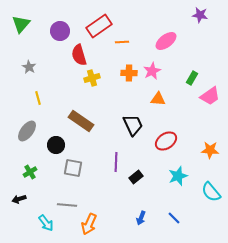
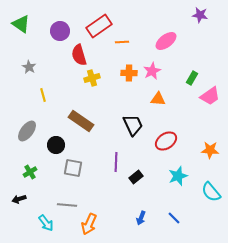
green triangle: rotated 36 degrees counterclockwise
yellow line: moved 5 px right, 3 px up
